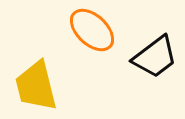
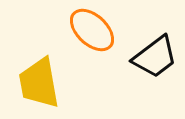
yellow trapezoid: moved 3 px right, 3 px up; rotated 4 degrees clockwise
